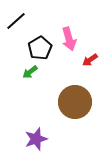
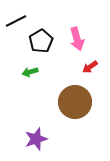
black line: rotated 15 degrees clockwise
pink arrow: moved 8 px right
black pentagon: moved 1 px right, 7 px up
red arrow: moved 7 px down
green arrow: rotated 21 degrees clockwise
